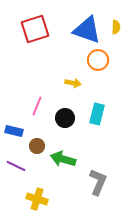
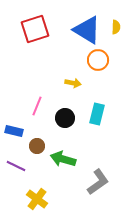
blue triangle: rotated 12 degrees clockwise
gray L-shape: rotated 32 degrees clockwise
yellow cross: rotated 20 degrees clockwise
